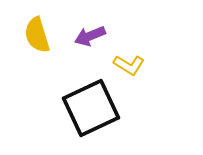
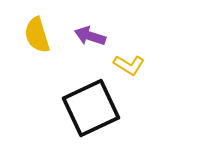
purple arrow: rotated 40 degrees clockwise
